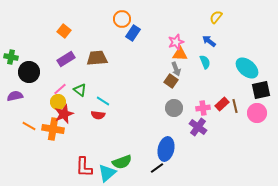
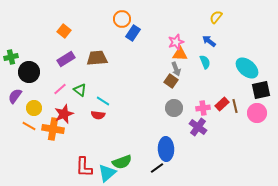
green cross: rotated 24 degrees counterclockwise
purple semicircle: rotated 42 degrees counterclockwise
yellow circle: moved 24 px left, 6 px down
blue ellipse: rotated 15 degrees counterclockwise
